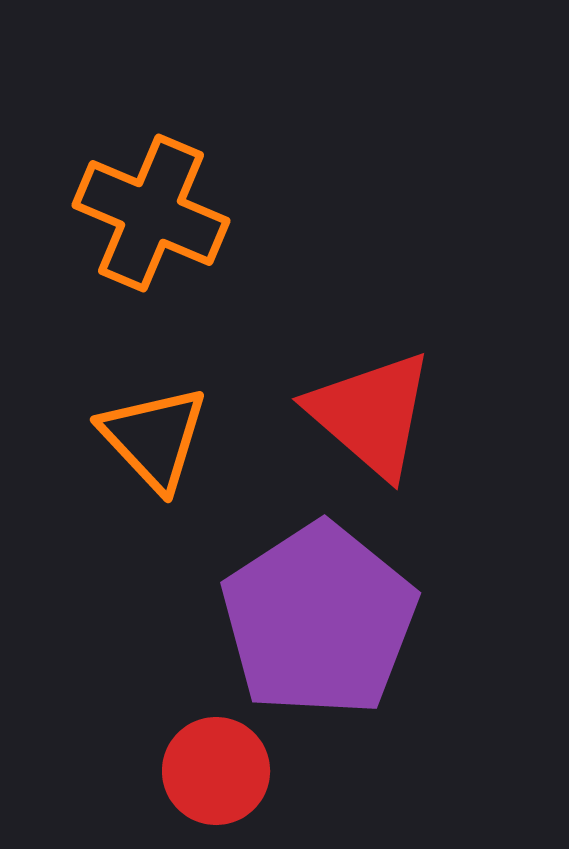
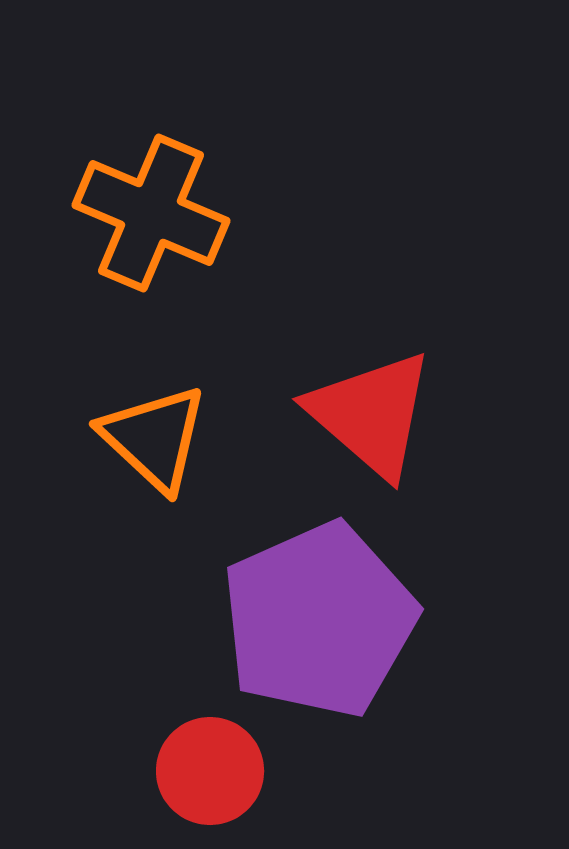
orange triangle: rotated 4 degrees counterclockwise
purple pentagon: rotated 9 degrees clockwise
red circle: moved 6 px left
